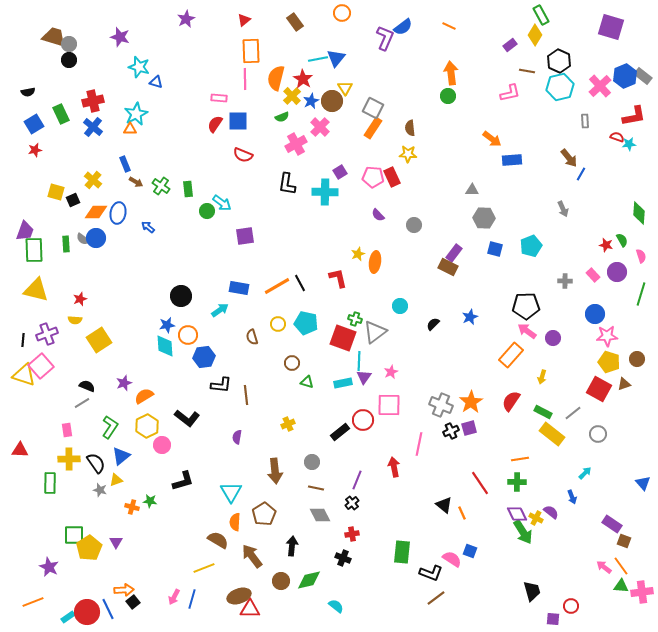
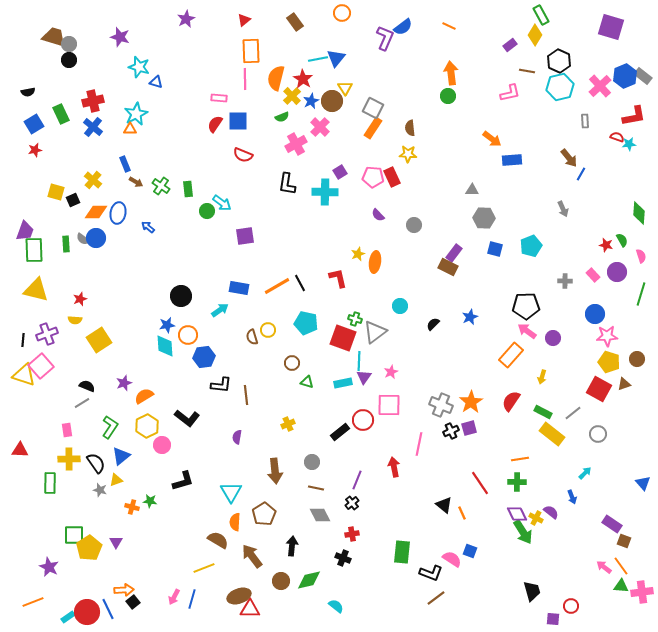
yellow circle at (278, 324): moved 10 px left, 6 px down
